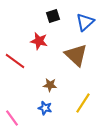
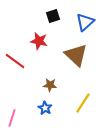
blue star: rotated 16 degrees clockwise
pink line: rotated 54 degrees clockwise
